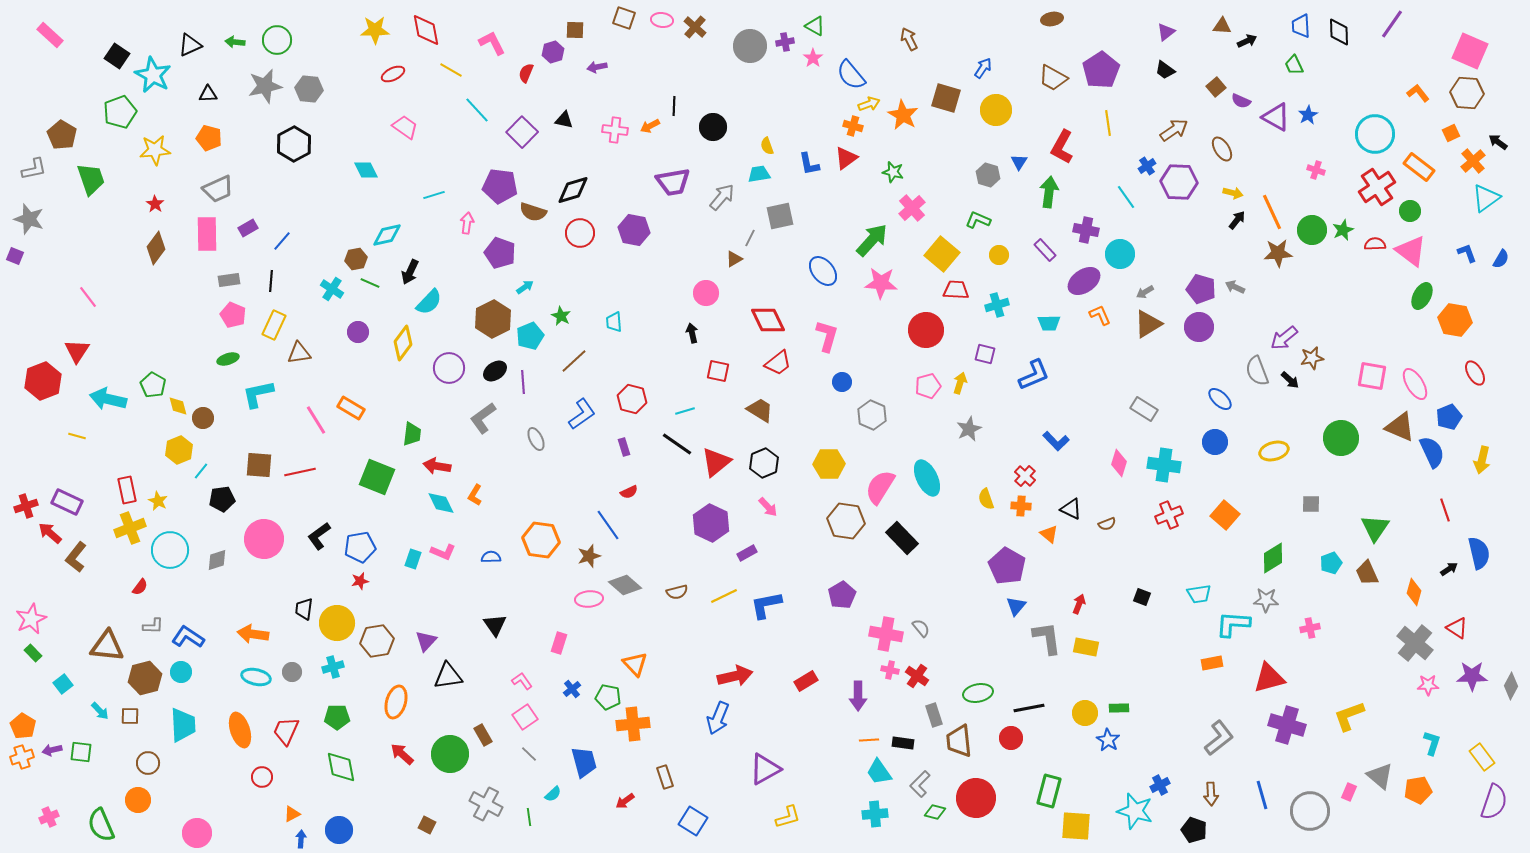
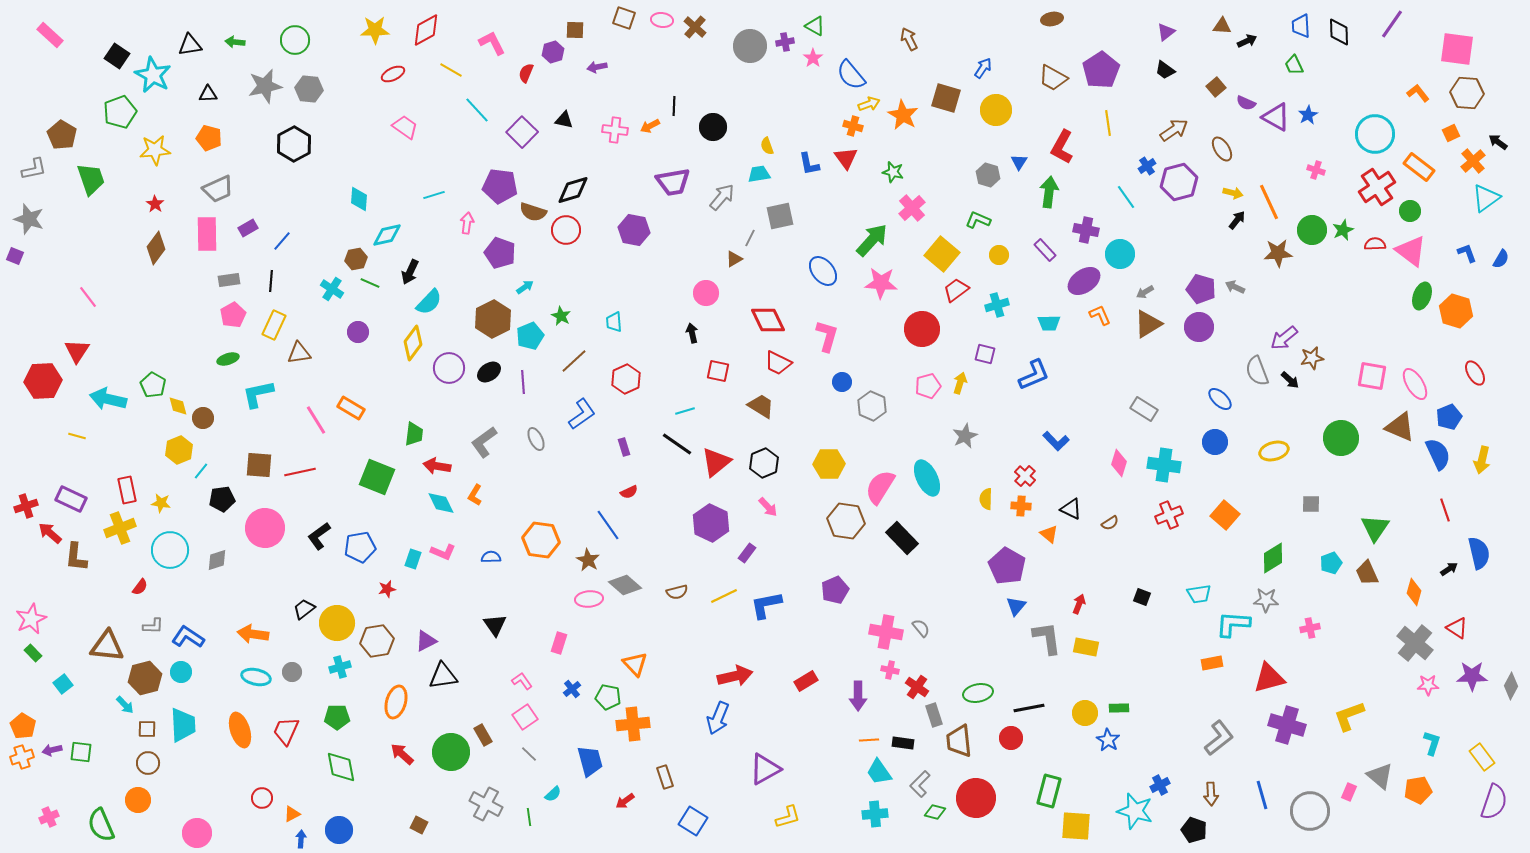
red diamond at (426, 30): rotated 72 degrees clockwise
green circle at (277, 40): moved 18 px right
black triangle at (190, 45): rotated 15 degrees clockwise
pink square at (1470, 51): moved 13 px left, 2 px up; rotated 15 degrees counterclockwise
purple semicircle at (1241, 101): moved 5 px right, 2 px down
red triangle at (846, 158): rotated 30 degrees counterclockwise
cyan diamond at (366, 170): moved 7 px left, 29 px down; rotated 30 degrees clockwise
purple hexagon at (1179, 182): rotated 18 degrees counterclockwise
orange line at (1272, 212): moved 3 px left, 10 px up
red circle at (580, 233): moved 14 px left, 3 px up
red trapezoid at (956, 290): rotated 40 degrees counterclockwise
green ellipse at (1422, 296): rotated 8 degrees counterclockwise
pink pentagon at (233, 315): rotated 20 degrees clockwise
orange hexagon at (1455, 320): moved 1 px right, 9 px up; rotated 8 degrees clockwise
red circle at (926, 330): moved 4 px left, 1 px up
yellow diamond at (403, 343): moved 10 px right
red trapezoid at (778, 363): rotated 64 degrees clockwise
black ellipse at (495, 371): moved 6 px left, 1 px down
red hexagon at (43, 381): rotated 18 degrees clockwise
red hexagon at (632, 399): moved 6 px left, 20 px up; rotated 20 degrees clockwise
brown trapezoid at (760, 410): moved 1 px right, 4 px up
gray hexagon at (872, 415): moved 9 px up
gray L-shape at (483, 418): moved 1 px right, 24 px down
gray star at (969, 429): moved 4 px left, 7 px down
green trapezoid at (412, 434): moved 2 px right
blue semicircle at (1432, 452): moved 6 px right, 2 px down
yellow semicircle at (986, 499): rotated 20 degrees clockwise
yellow star at (158, 501): moved 3 px right, 2 px down; rotated 18 degrees counterclockwise
purple rectangle at (67, 502): moved 4 px right, 3 px up
brown semicircle at (1107, 524): moved 3 px right, 1 px up; rotated 12 degrees counterclockwise
yellow cross at (130, 528): moved 10 px left
pink circle at (264, 539): moved 1 px right, 11 px up
purple rectangle at (747, 553): rotated 24 degrees counterclockwise
brown star at (589, 556): moved 1 px left, 4 px down; rotated 25 degrees counterclockwise
brown L-shape at (76, 557): rotated 32 degrees counterclockwise
red star at (360, 581): moved 27 px right, 8 px down
purple pentagon at (842, 595): moved 7 px left, 5 px up; rotated 8 degrees clockwise
black trapezoid at (304, 609): rotated 45 degrees clockwise
pink cross at (886, 634): moved 2 px up
purple triangle at (426, 641): rotated 20 degrees clockwise
cyan cross at (333, 667): moved 7 px right
black triangle at (448, 676): moved 5 px left
red cross at (917, 676): moved 11 px down
cyan arrow at (100, 711): moved 25 px right, 6 px up
brown square at (130, 716): moved 17 px right, 13 px down
green circle at (450, 754): moved 1 px right, 2 px up
blue trapezoid at (584, 762): moved 6 px right, 1 px up
red circle at (262, 777): moved 21 px down
brown square at (427, 825): moved 8 px left
